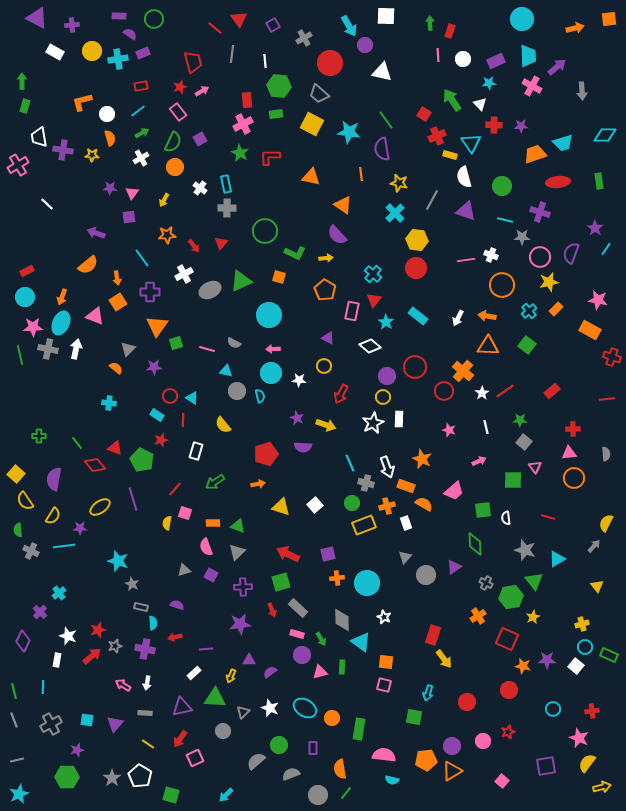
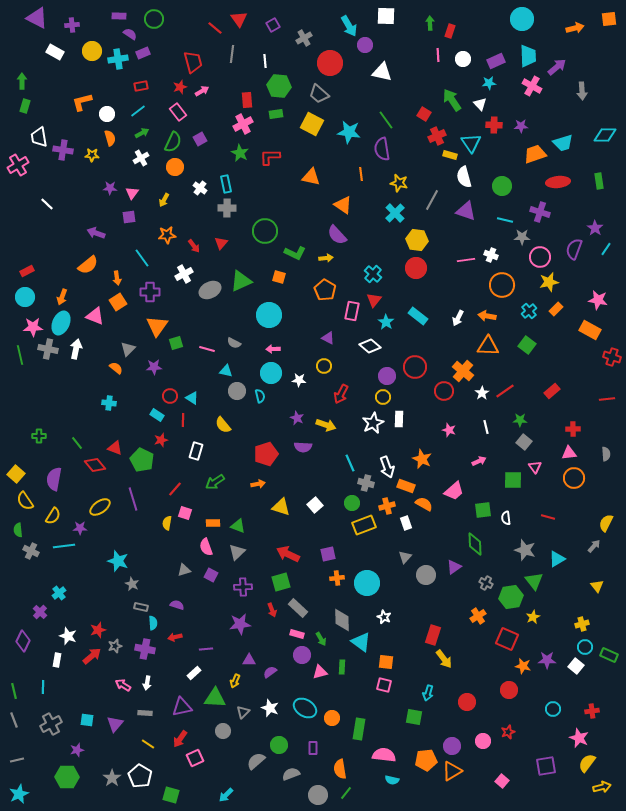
purple semicircle at (571, 253): moved 3 px right, 4 px up
yellow arrow at (231, 676): moved 4 px right, 5 px down
